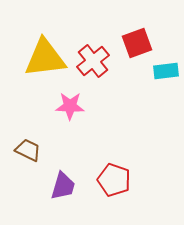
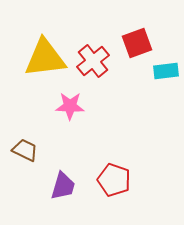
brown trapezoid: moved 3 px left
